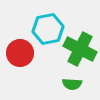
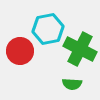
red circle: moved 2 px up
